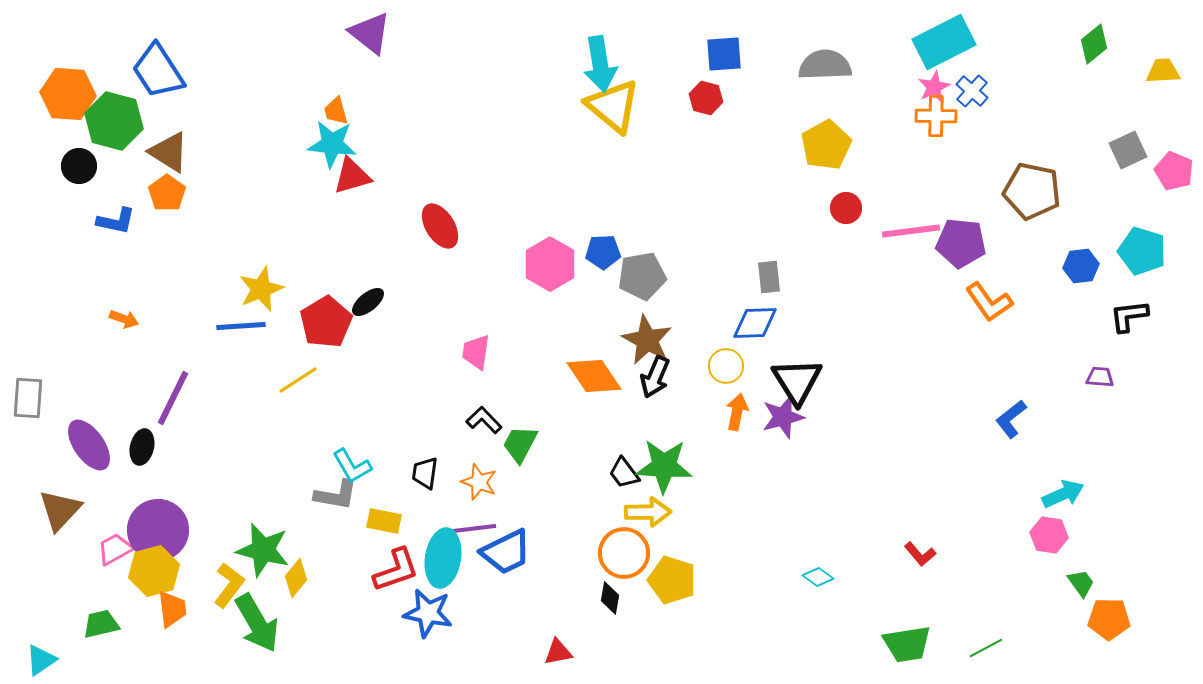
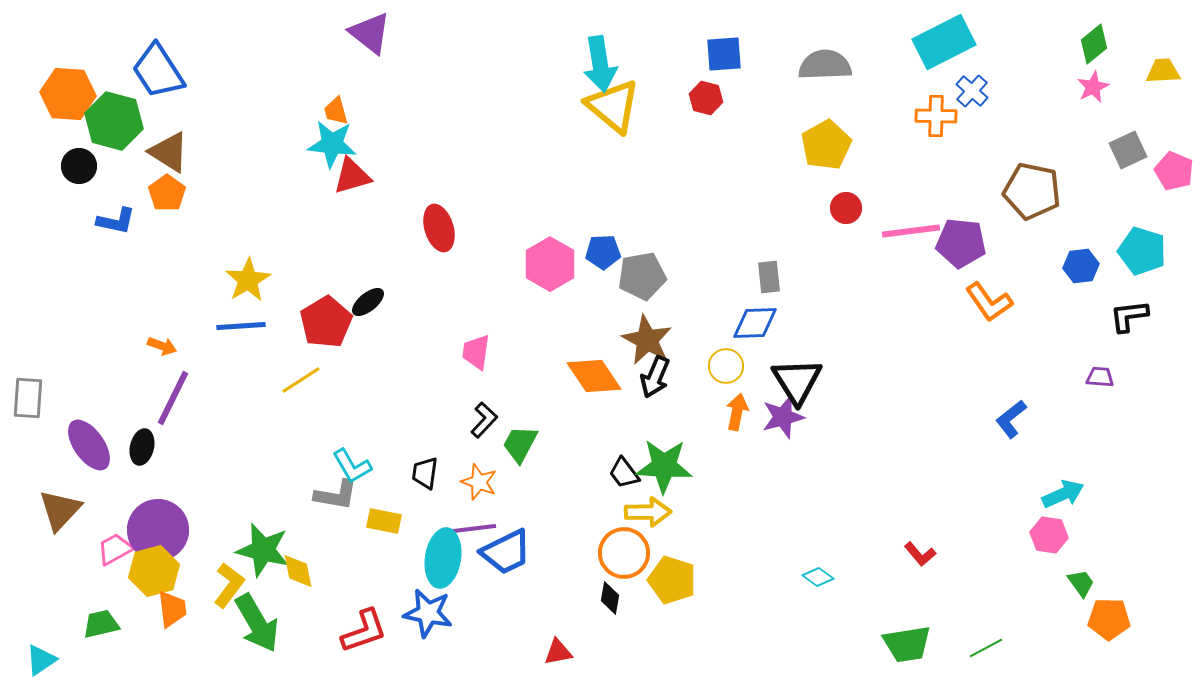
pink star at (934, 87): moved 159 px right
red ellipse at (440, 226): moved 1 px left, 2 px down; rotated 15 degrees clockwise
yellow star at (261, 289): moved 13 px left, 9 px up; rotated 9 degrees counterclockwise
orange arrow at (124, 319): moved 38 px right, 27 px down
yellow line at (298, 380): moved 3 px right
black L-shape at (484, 420): rotated 87 degrees clockwise
red L-shape at (396, 570): moved 32 px left, 61 px down
yellow diamond at (296, 578): moved 2 px right, 7 px up; rotated 51 degrees counterclockwise
